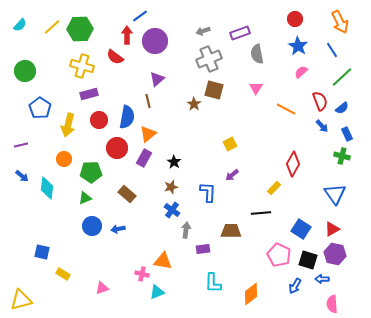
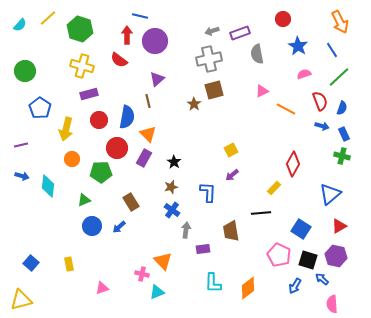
blue line at (140, 16): rotated 49 degrees clockwise
red circle at (295, 19): moved 12 px left
yellow line at (52, 27): moved 4 px left, 9 px up
green hexagon at (80, 29): rotated 20 degrees clockwise
gray arrow at (203, 31): moved 9 px right
red semicircle at (115, 57): moved 4 px right, 3 px down
gray cross at (209, 59): rotated 10 degrees clockwise
pink semicircle at (301, 72): moved 3 px right, 2 px down; rotated 24 degrees clockwise
green line at (342, 77): moved 3 px left
pink triangle at (256, 88): moved 6 px right, 3 px down; rotated 32 degrees clockwise
brown square at (214, 90): rotated 30 degrees counterclockwise
blue semicircle at (342, 108): rotated 32 degrees counterclockwise
yellow arrow at (68, 125): moved 2 px left, 4 px down
blue arrow at (322, 126): rotated 32 degrees counterclockwise
orange triangle at (148, 134): rotated 36 degrees counterclockwise
blue rectangle at (347, 134): moved 3 px left
yellow square at (230, 144): moved 1 px right, 6 px down
orange circle at (64, 159): moved 8 px right
green pentagon at (91, 172): moved 10 px right
blue arrow at (22, 176): rotated 24 degrees counterclockwise
cyan diamond at (47, 188): moved 1 px right, 2 px up
brown rectangle at (127, 194): moved 4 px right, 8 px down; rotated 18 degrees clockwise
blue triangle at (335, 194): moved 5 px left; rotated 25 degrees clockwise
green triangle at (85, 198): moved 1 px left, 2 px down
blue arrow at (118, 229): moved 1 px right, 2 px up; rotated 32 degrees counterclockwise
red triangle at (332, 229): moved 7 px right, 3 px up
brown trapezoid at (231, 231): rotated 100 degrees counterclockwise
blue square at (42, 252): moved 11 px left, 11 px down; rotated 28 degrees clockwise
purple hexagon at (335, 254): moved 1 px right, 2 px down
orange triangle at (163, 261): rotated 36 degrees clockwise
yellow rectangle at (63, 274): moved 6 px right, 10 px up; rotated 48 degrees clockwise
blue arrow at (322, 279): rotated 40 degrees clockwise
orange diamond at (251, 294): moved 3 px left, 6 px up
